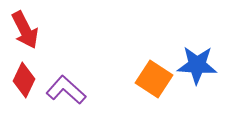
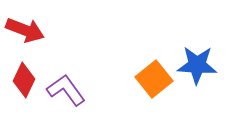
red arrow: rotated 42 degrees counterclockwise
orange square: rotated 18 degrees clockwise
purple L-shape: rotated 12 degrees clockwise
